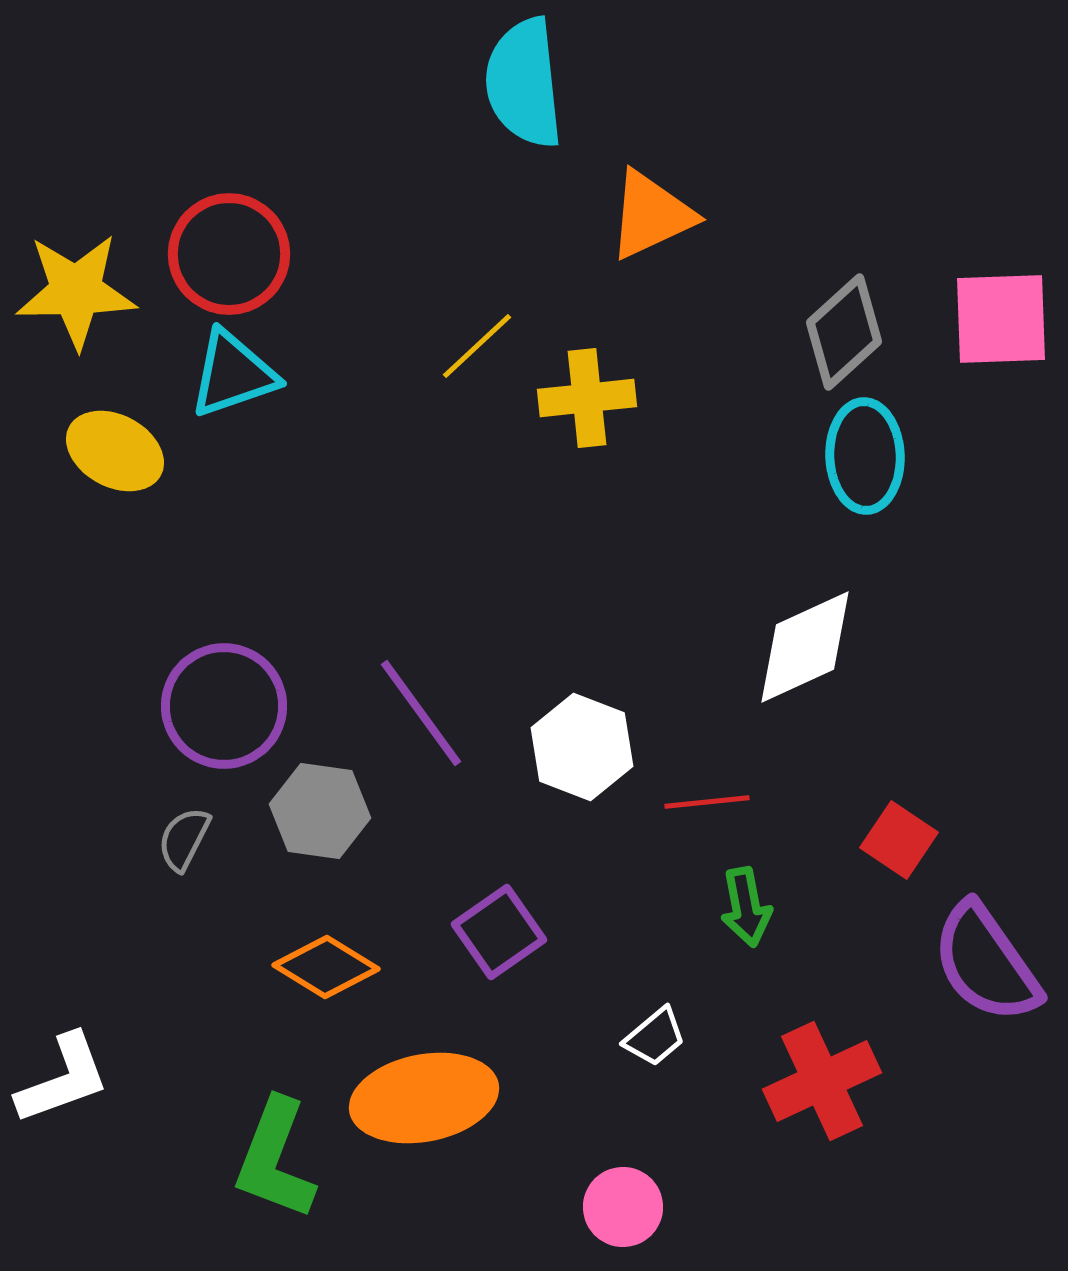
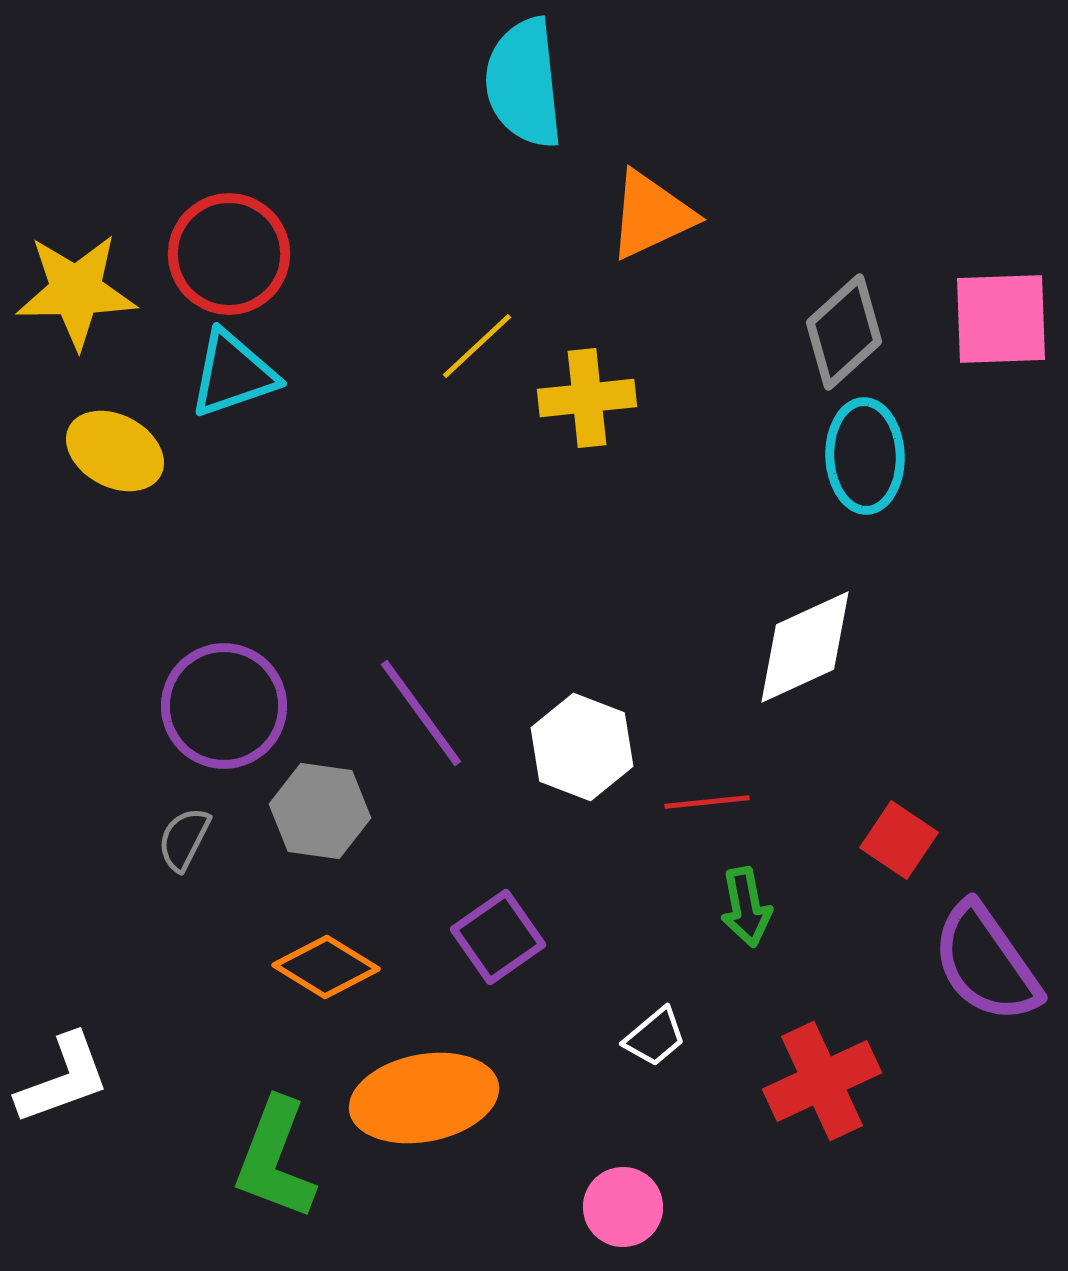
purple square: moved 1 px left, 5 px down
